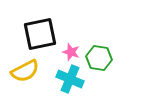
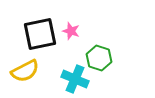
pink star: moved 21 px up
green hexagon: rotated 10 degrees clockwise
cyan cross: moved 5 px right
